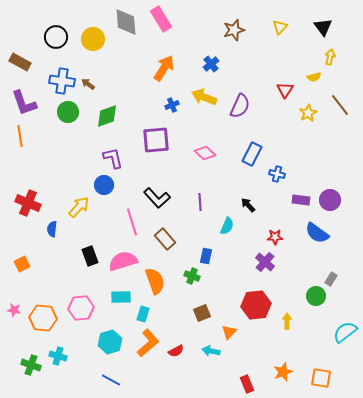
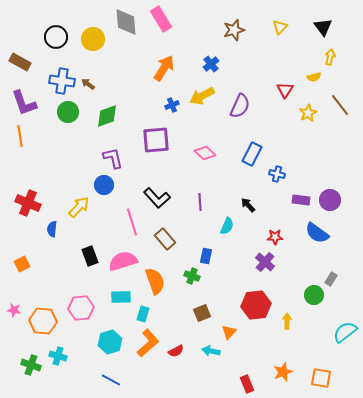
yellow arrow at (204, 97): moved 2 px left, 1 px up; rotated 50 degrees counterclockwise
green circle at (316, 296): moved 2 px left, 1 px up
orange hexagon at (43, 318): moved 3 px down
